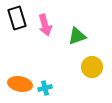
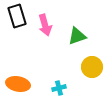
black rectangle: moved 2 px up
orange ellipse: moved 2 px left
cyan cross: moved 14 px right
